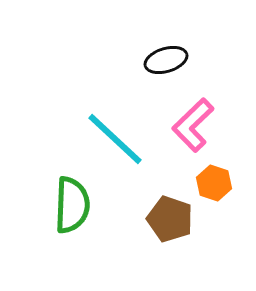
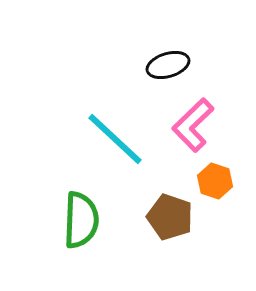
black ellipse: moved 2 px right, 5 px down
orange hexagon: moved 1 px right, 2 px up
green semicircle: moved 9 px right, 15 px down
brown pentagon: moved 2 px up
